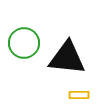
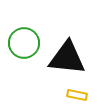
yellow rectangle: moved 2 px left; rotated 12 degrees clockwise
